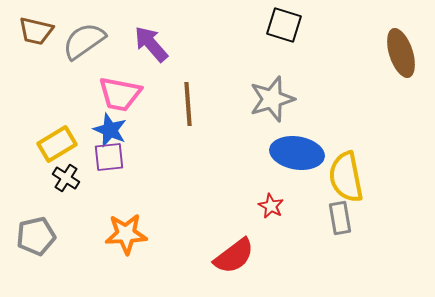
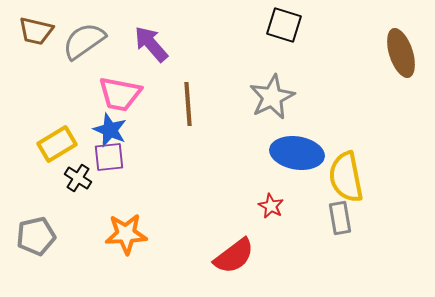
gray star: moved 2 px up; rotated 9 degrees counterclockwise
black cross: moved 12 px right
